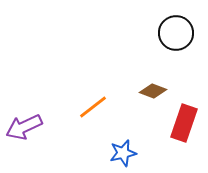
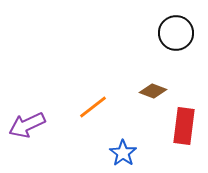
red rectangle: moved 3 px down; rotated 12 degrees counterclockwise
purple arrow: moved 3 px right, 2 px up
blue star: rotated 24 degrees counterclockwise
